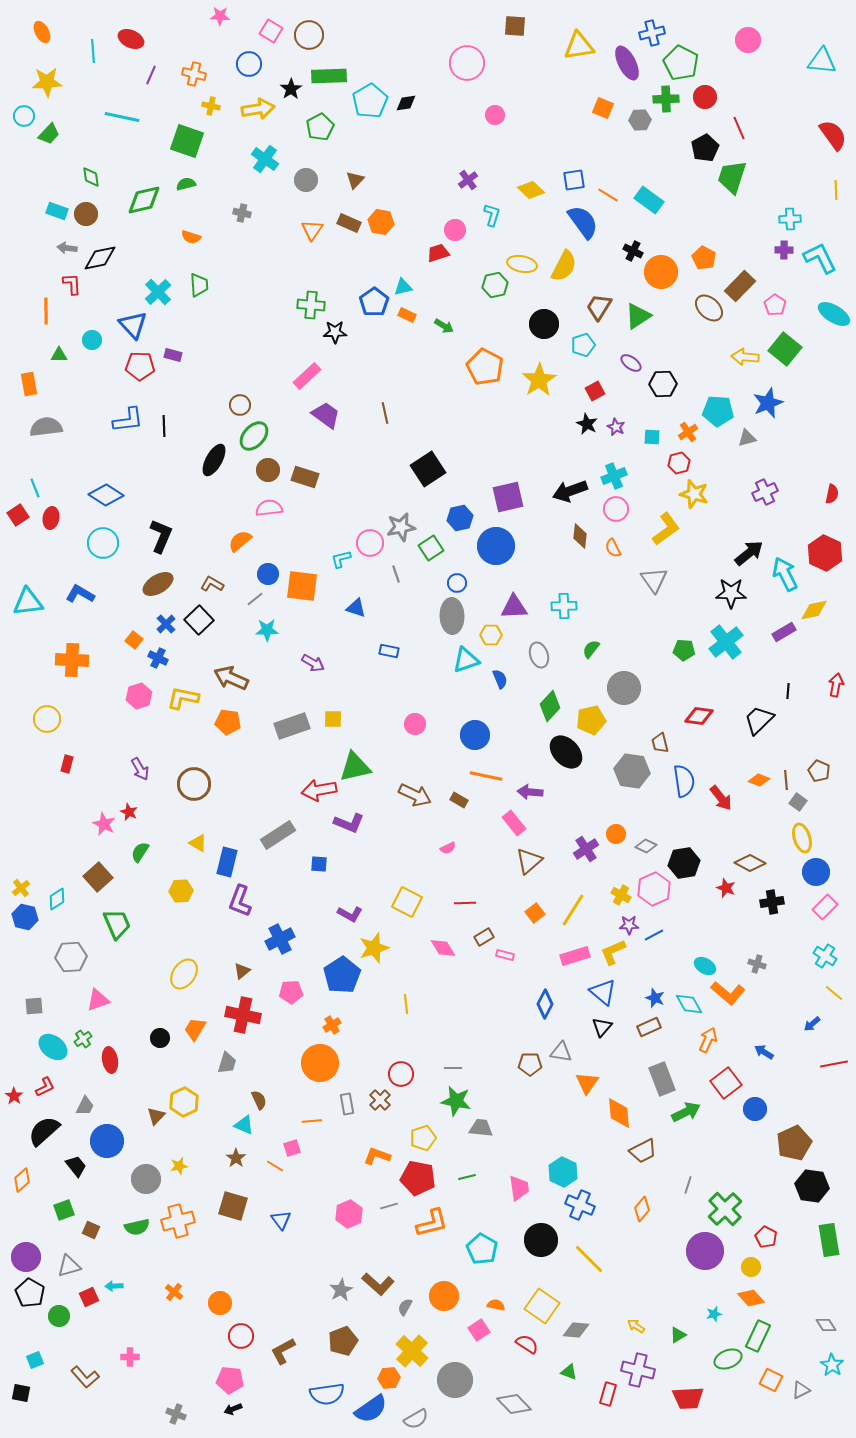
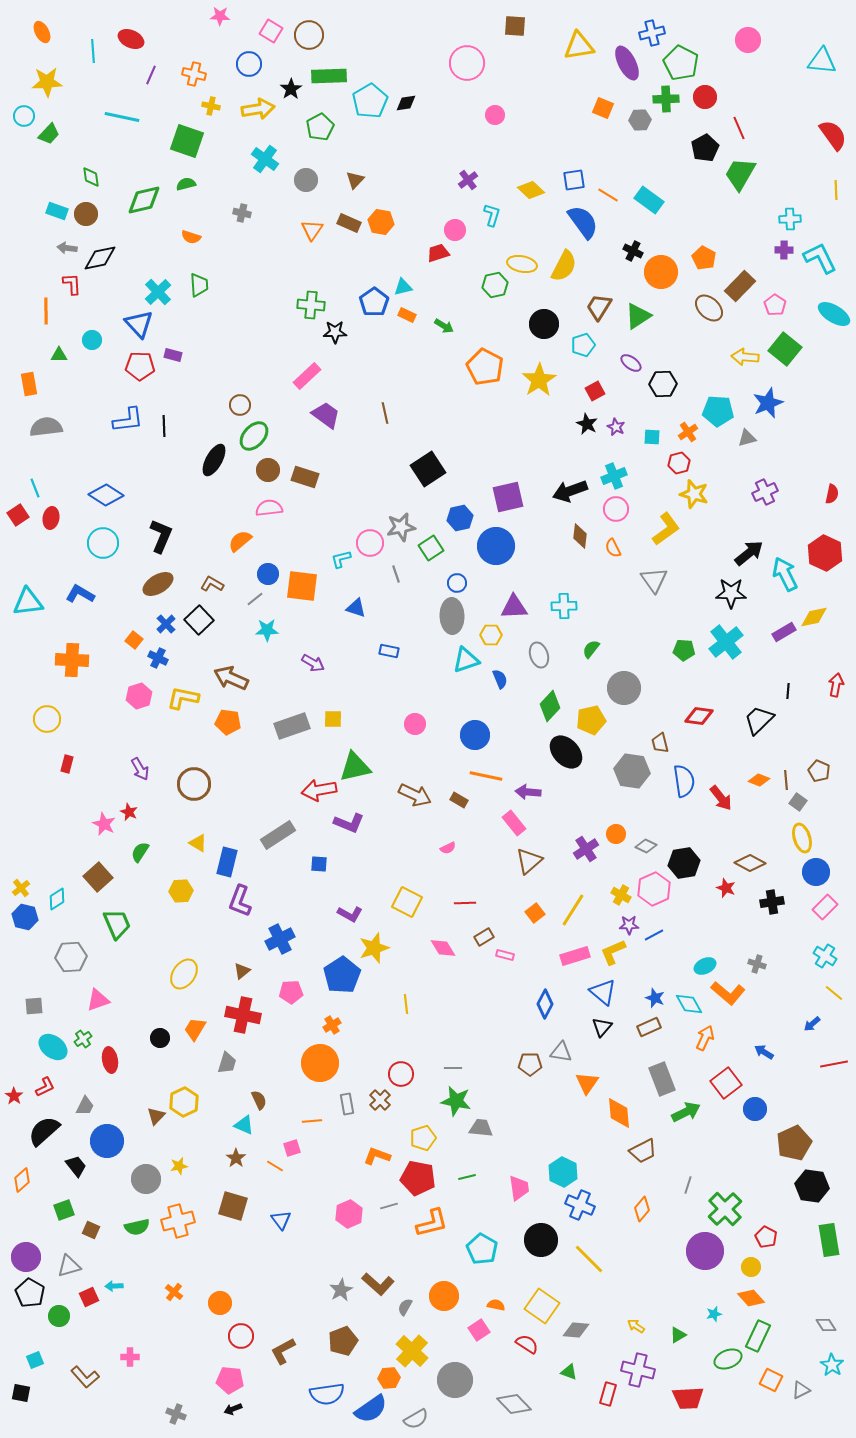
green trapezoid at (732, 177): moved 8 px right, 3 px up; rotated 12 degrees clockwise
blue triangle at (133, 325): moved 6 px right, 1 px up
yellow diamond at (814, 610): moved 7 px down
purple arrow at (530, 792): moved 2 px left
cyan ellipse at (705, 966): rotated 55 degrees counterclockwise
orange arrow at (708, 1040): moved 3 px left, 2 px up
